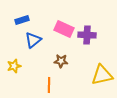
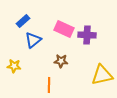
blue rectangle: moved 1 px right, 1 px down; rotated 24 degrees counterclockwise
yellow star: rotated 24 degrees clockwise
